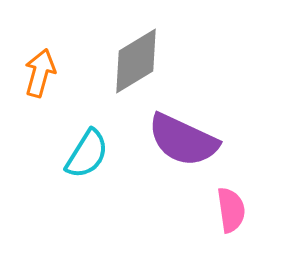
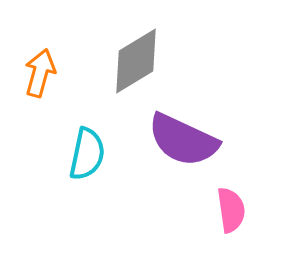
cyan semicircle: rotated 20 degrees counterclockwise
